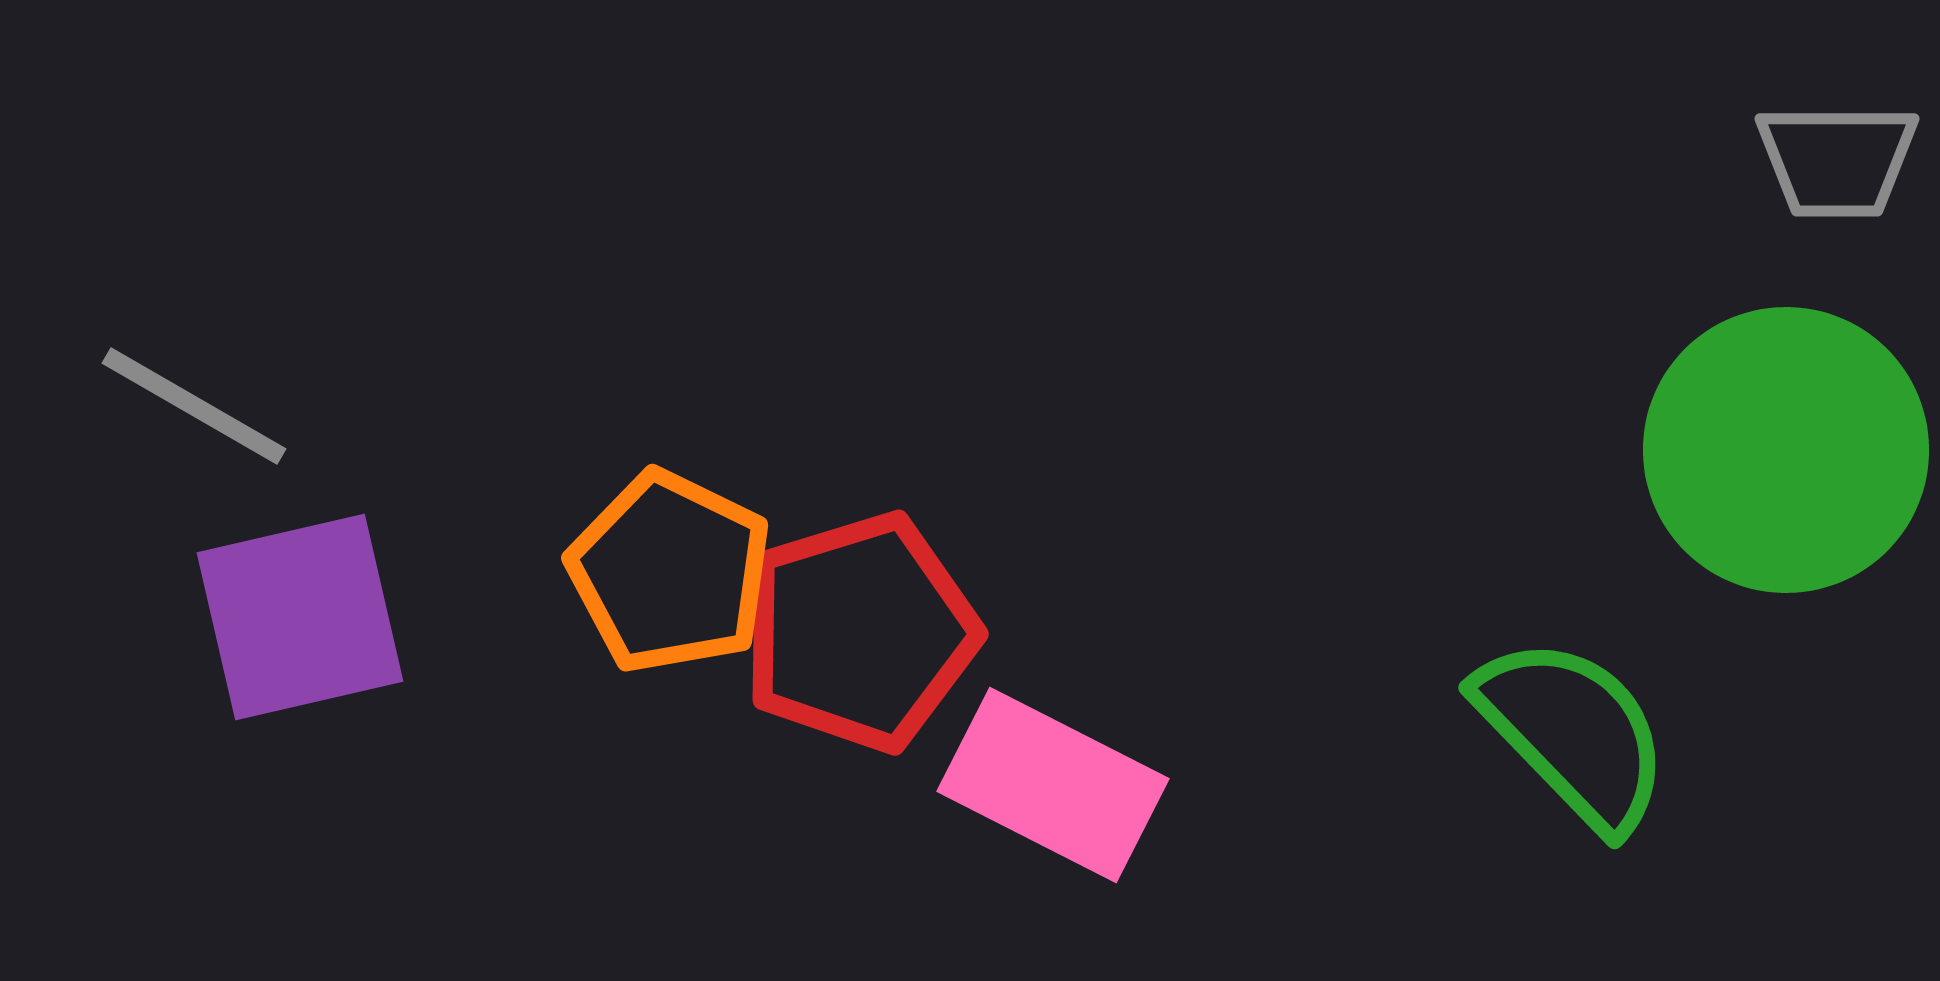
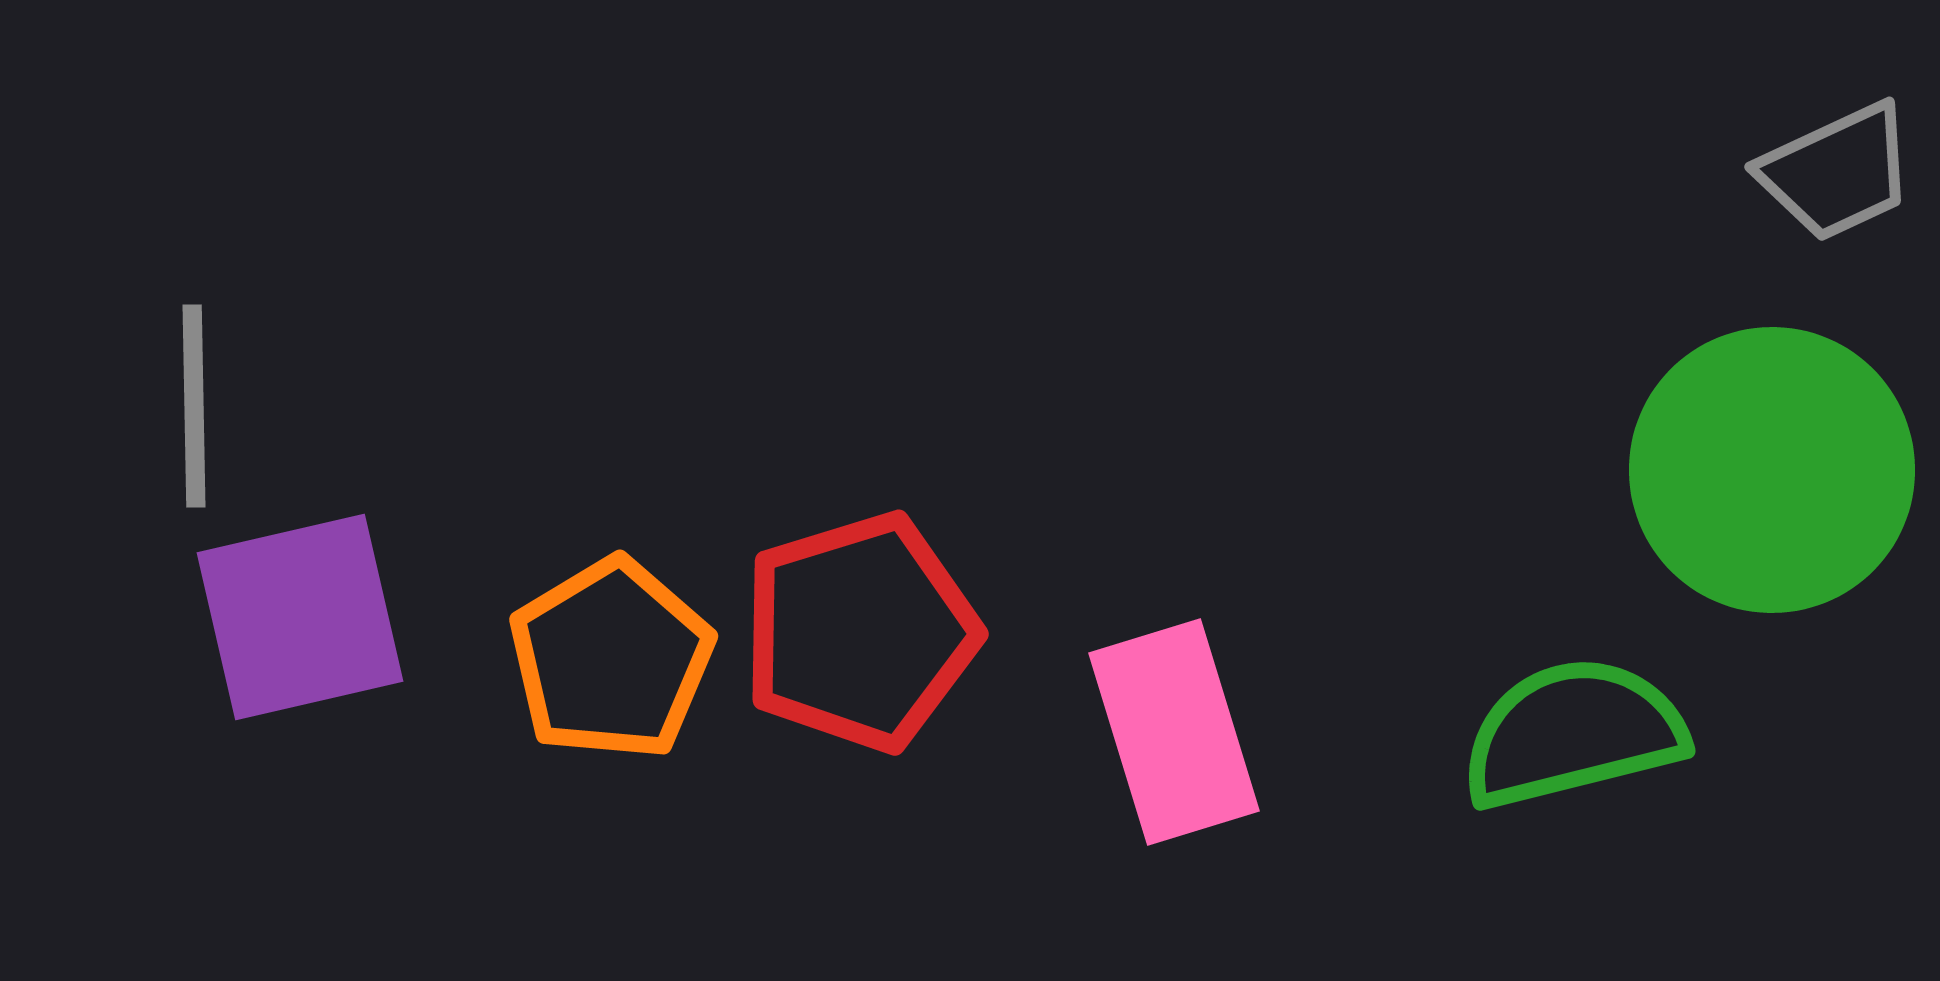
gray trapezoid: moved 12 px down; rotated 25 degrees counterclockwise
gray line: rotated 59 degrees clockwise
green circle: moved 14 px left, 20 px down
orange pentagon: moved 59 px left, 87 px down; rotated 15 degrees clockwise
green semicircle: rotated 60 degrees counterclockwise
pink rectangle: moved 121 px right, 53 px up; rotated 46 degrees clockwise
